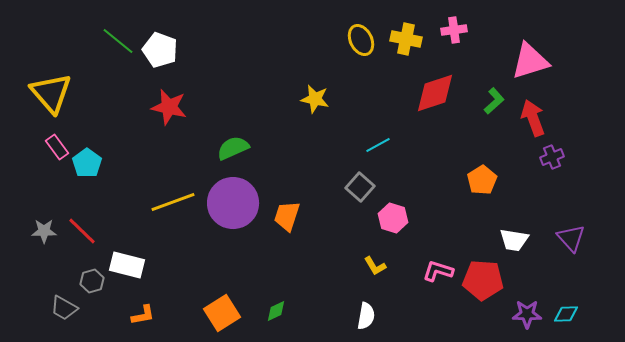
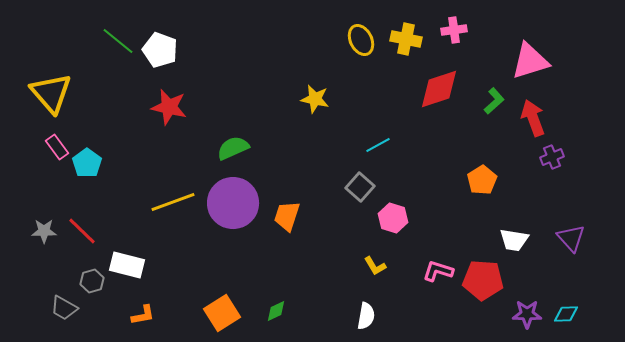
red diamond: moved 4 px right, 4 px up
